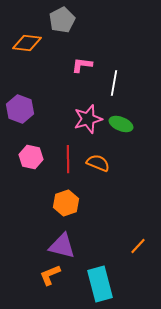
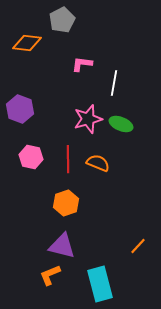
pink L-shape: moved 1 px up
